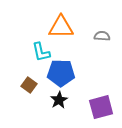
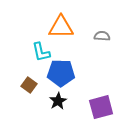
black star: moved 1 px left, 1 px down
